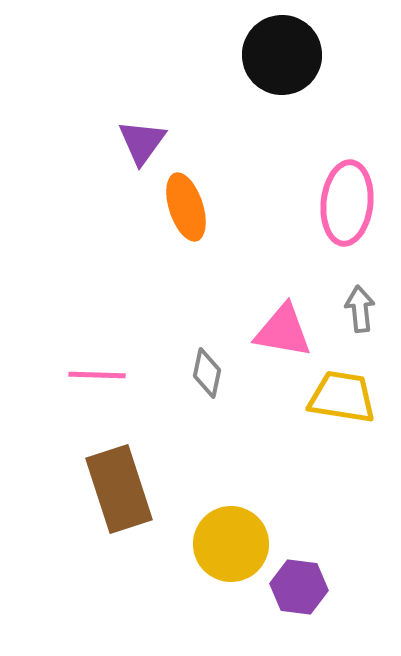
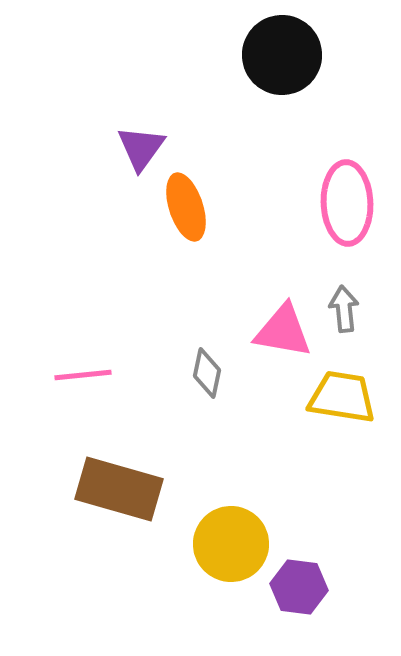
purple triangle: moved 1 px left, 6 px down
pink ellipse: rotated 8 degrees counterclockwise
gray arrow: moved 16 px left
pink line: moved 14 px left; rotated 8 degrees counterclockwise
brown rectangle: rotated 56 degrees counterclockwise
